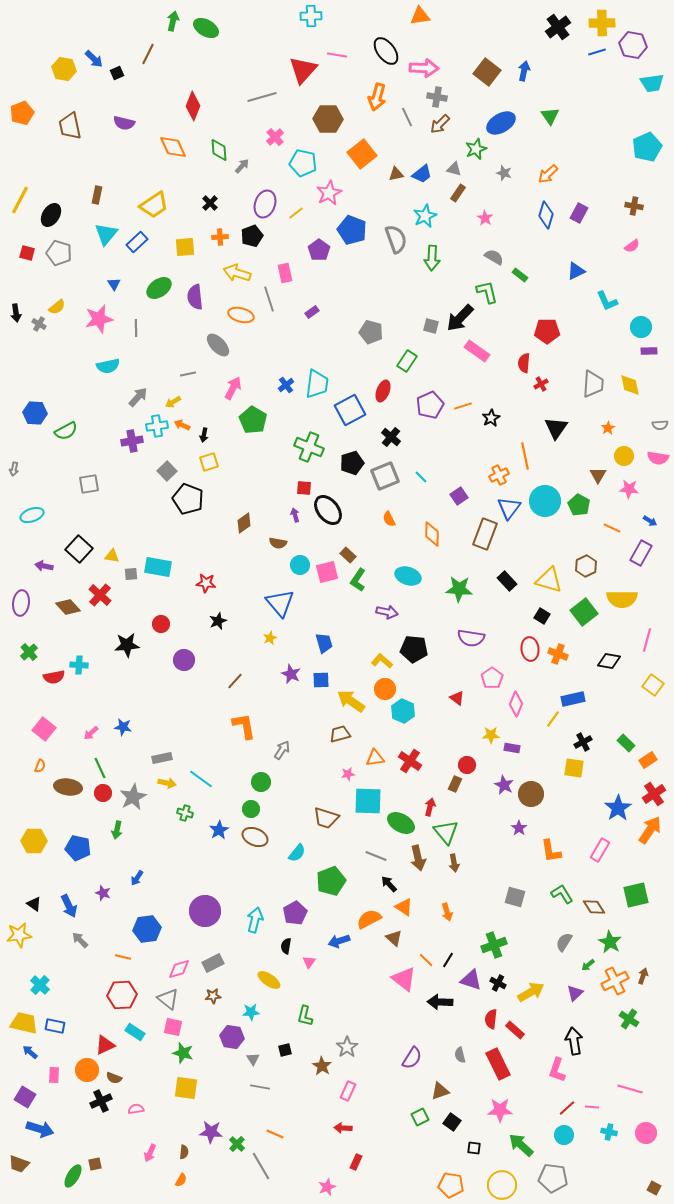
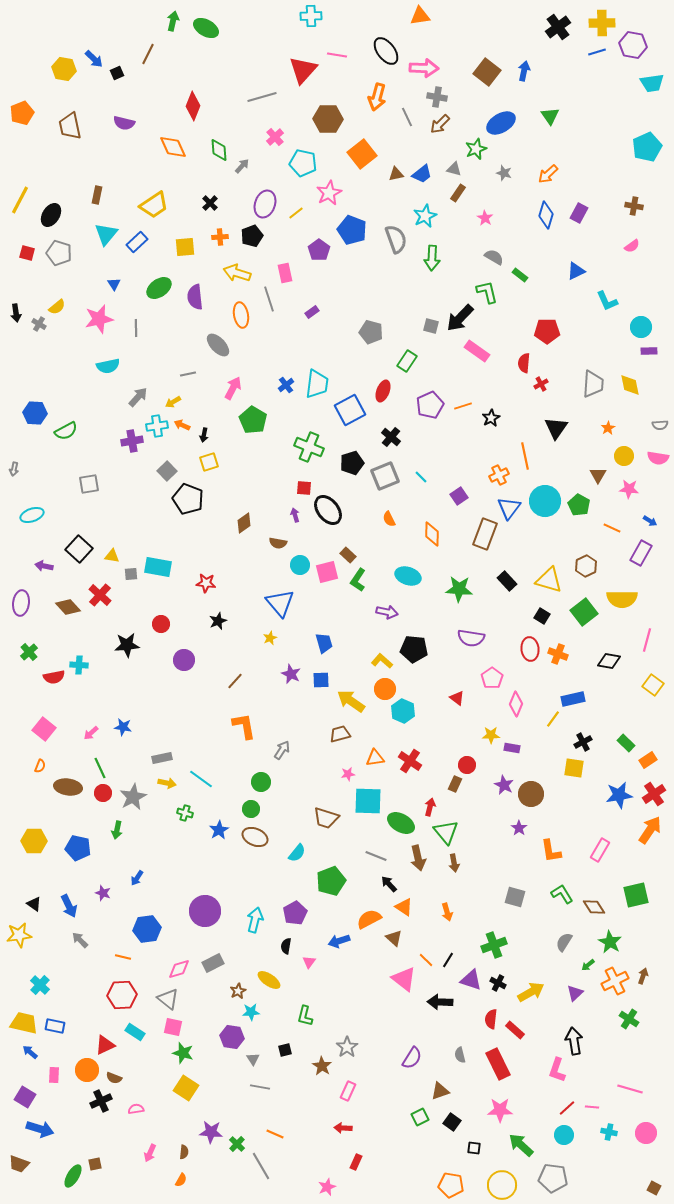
orange ellipse at (241, 315): rotated 65 degrees clockwise
blue star at (618, 808): moved 1 px right, 13 px up; rotated 24 degrees clockwise
brown star at (213, 996): moved 25 px right, 5 px up; rotated 21 degrees counterclockwise
yellow square at (186, 1088): rotated 25 degrees clockwise
